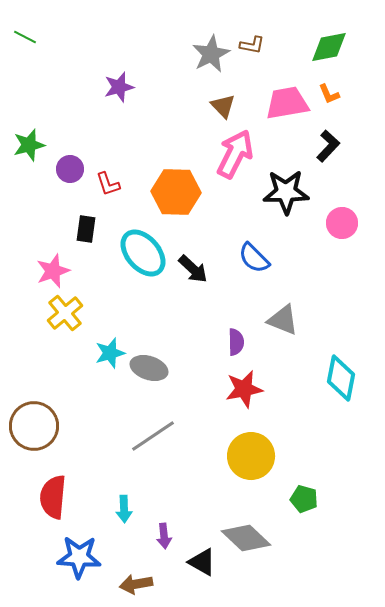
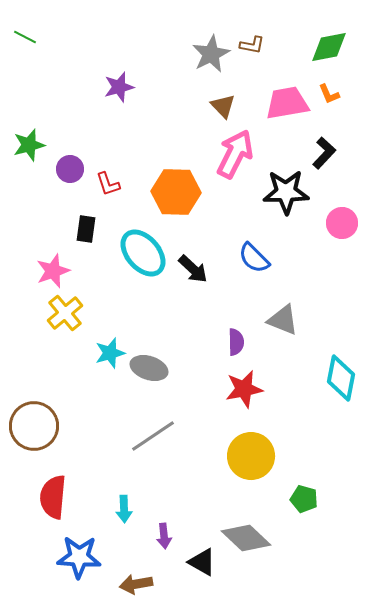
black L-shape: moved 4 px left, 7 px down
